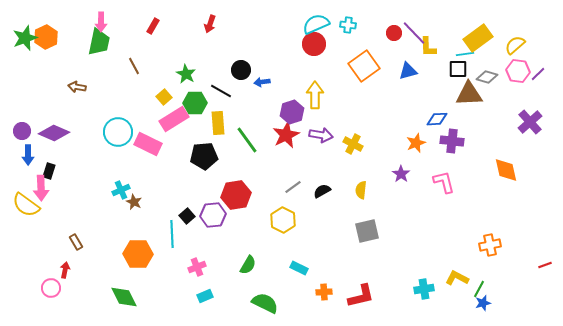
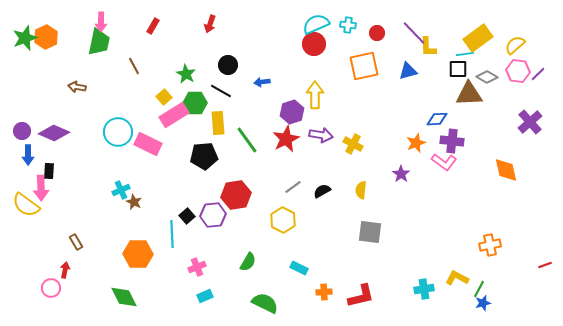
red circle at (394, 33): moved 17 px left
orange square at (364, 66): rotated 24 degrees clockwise
black circle at (241, 70): moved 13 px left, 5 px up
gray diamond at (487, 77): rotated 15 degrees clockwise
pink rectangle at (174, 119): moved 4 px up
red star at (286, 135): moved 4 px down
black rectangle at (49, 171): rotated 14 degrees counterclockwise
pink L-shape at (444, 182): moved 20 px up; rotated 140 degrees clockwise
gray square at (367, 231): moved 3 px right, 1 px down; rotated 20 degrees clockwise
green semicircle at (248, 265): moved 3 px up
